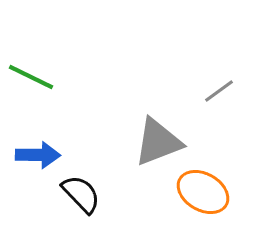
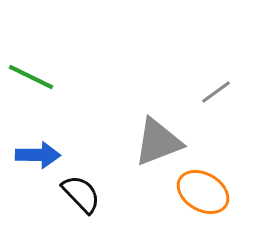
gray line: moved 3 px left, 1 px down
